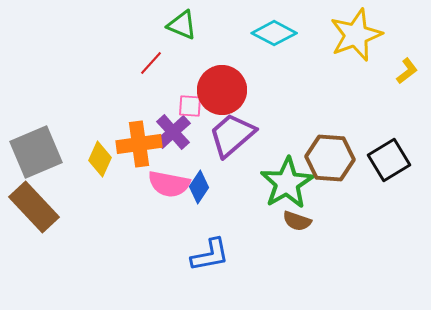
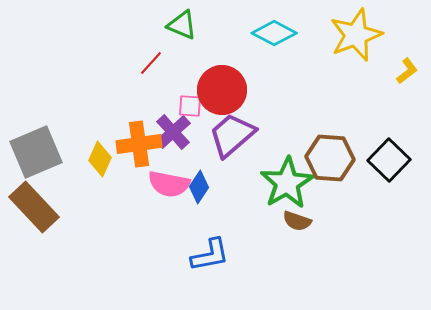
black square: rotated 15 degrees counterclockwise
